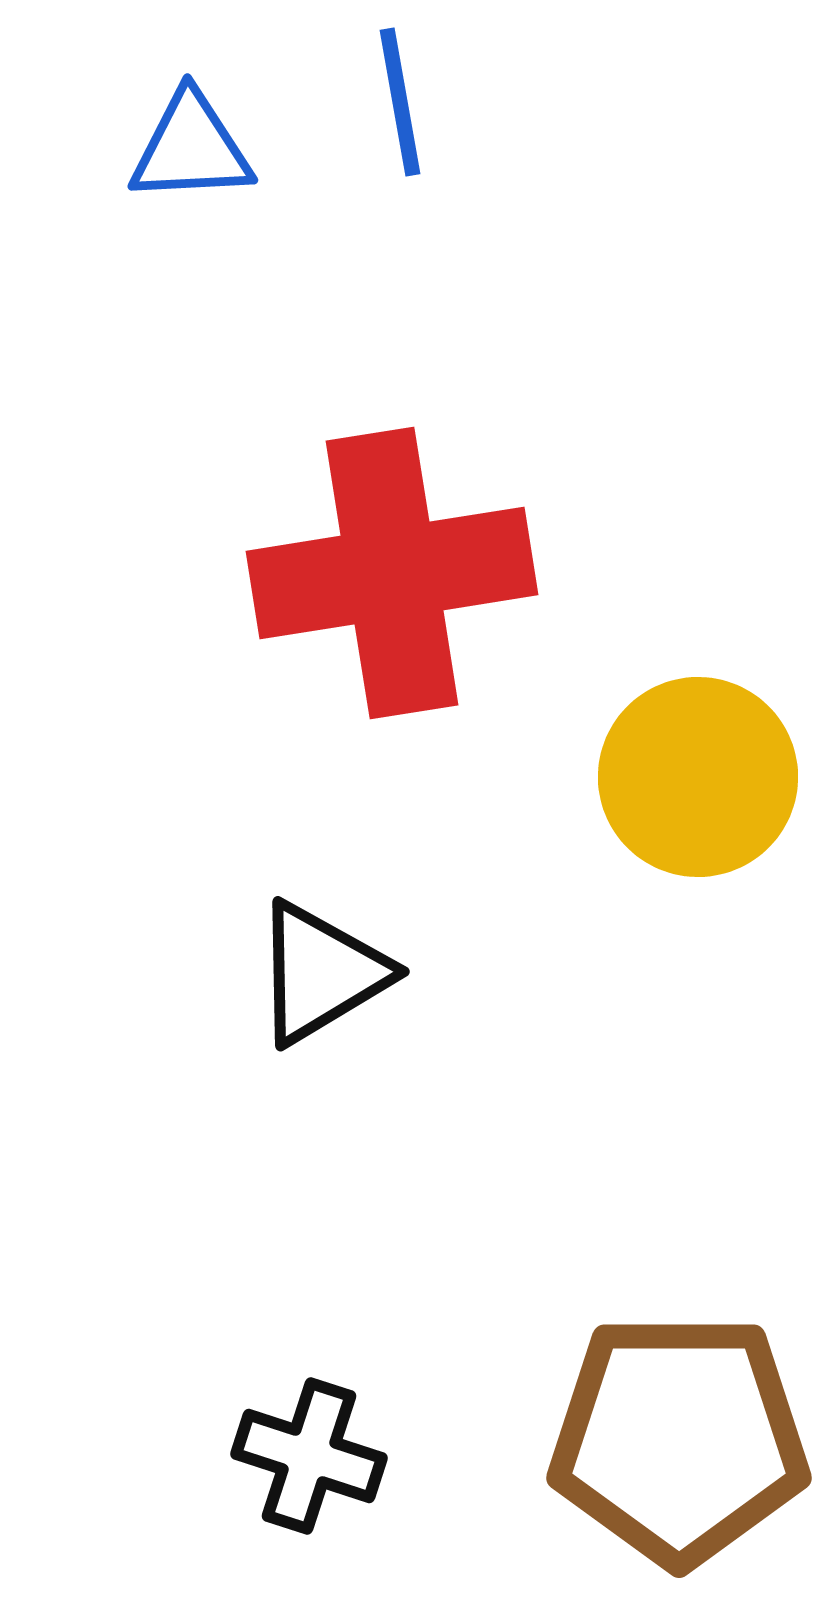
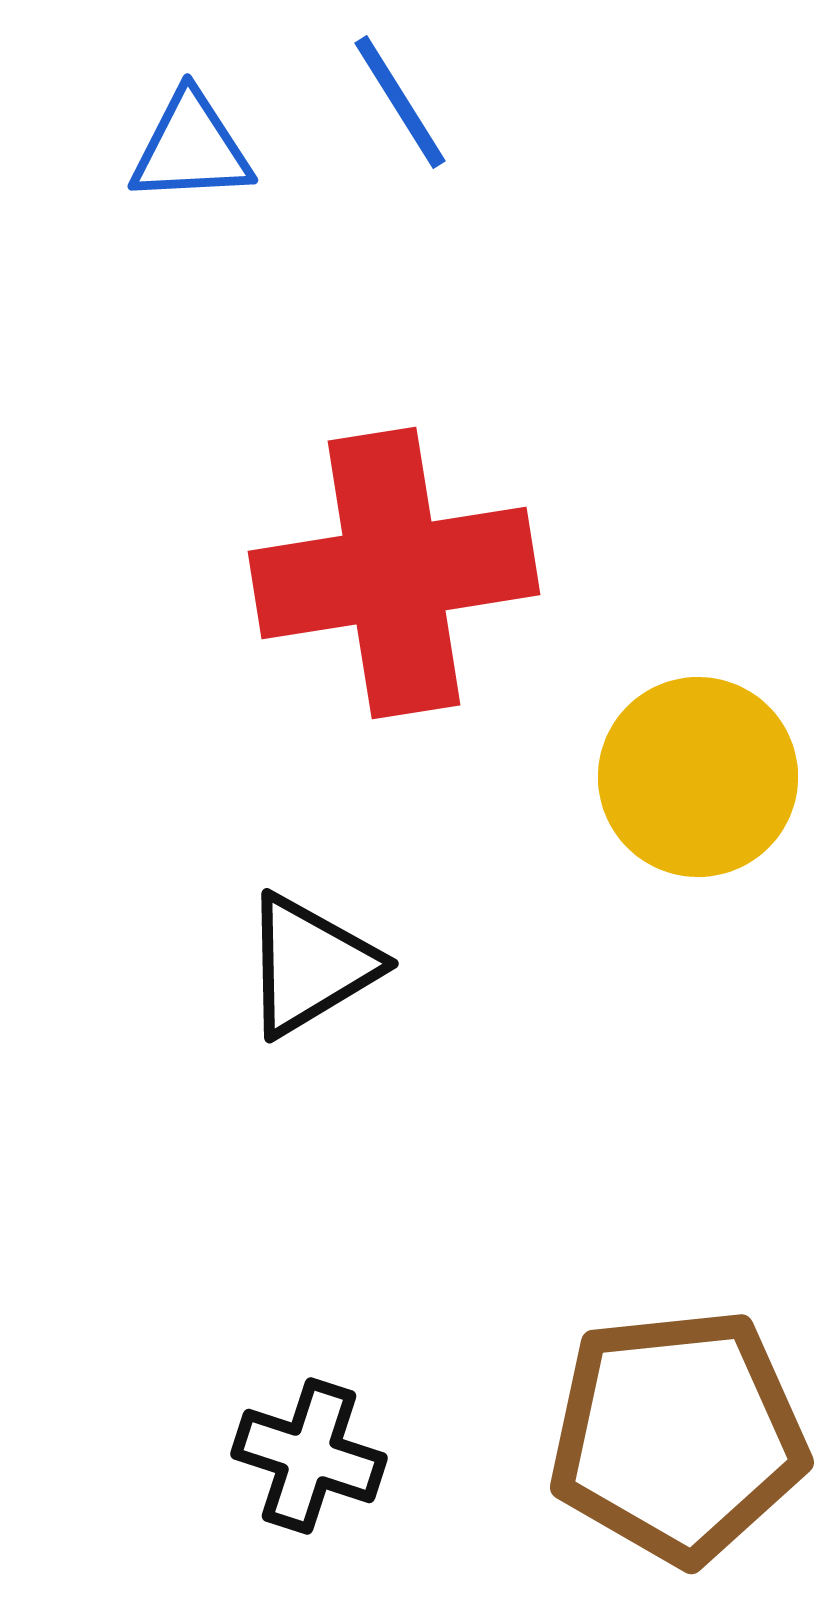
blue line: rotated 22 degrees counterclockwise
red cross: moved 2 px right
black triangle: moved 11 px left, 8 px up
brown pentagon: moved 1 px left, 3 px up; rotated 6 degrees counterclockwise
